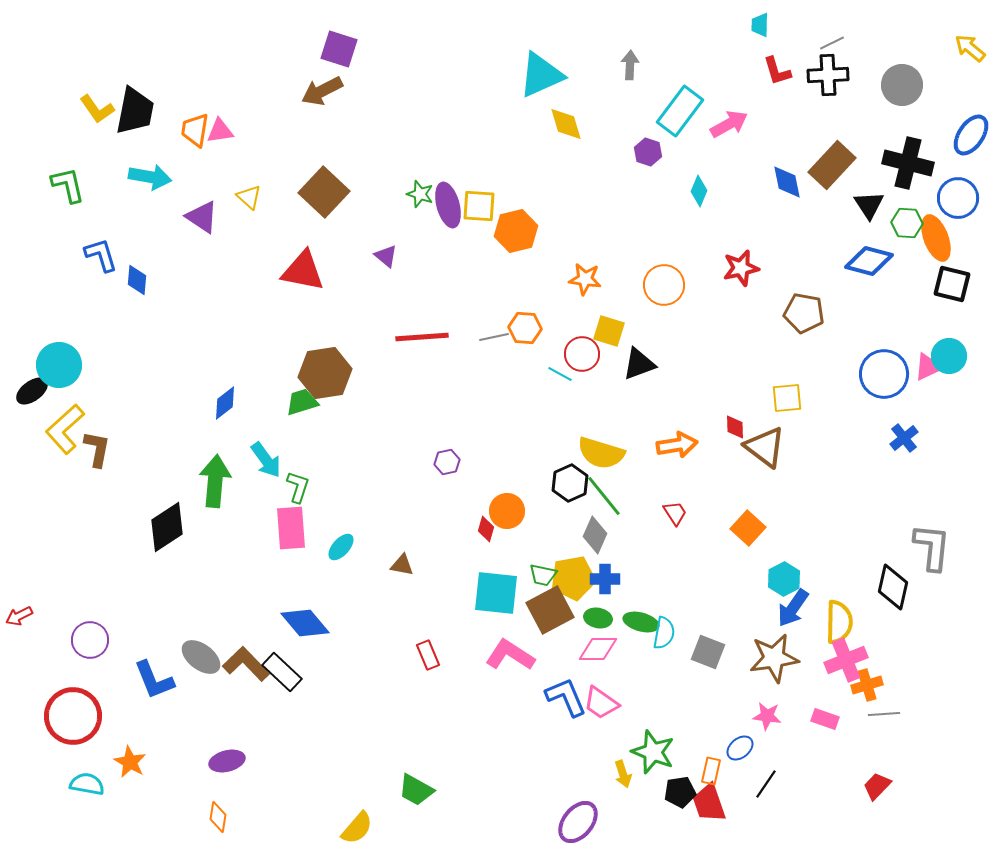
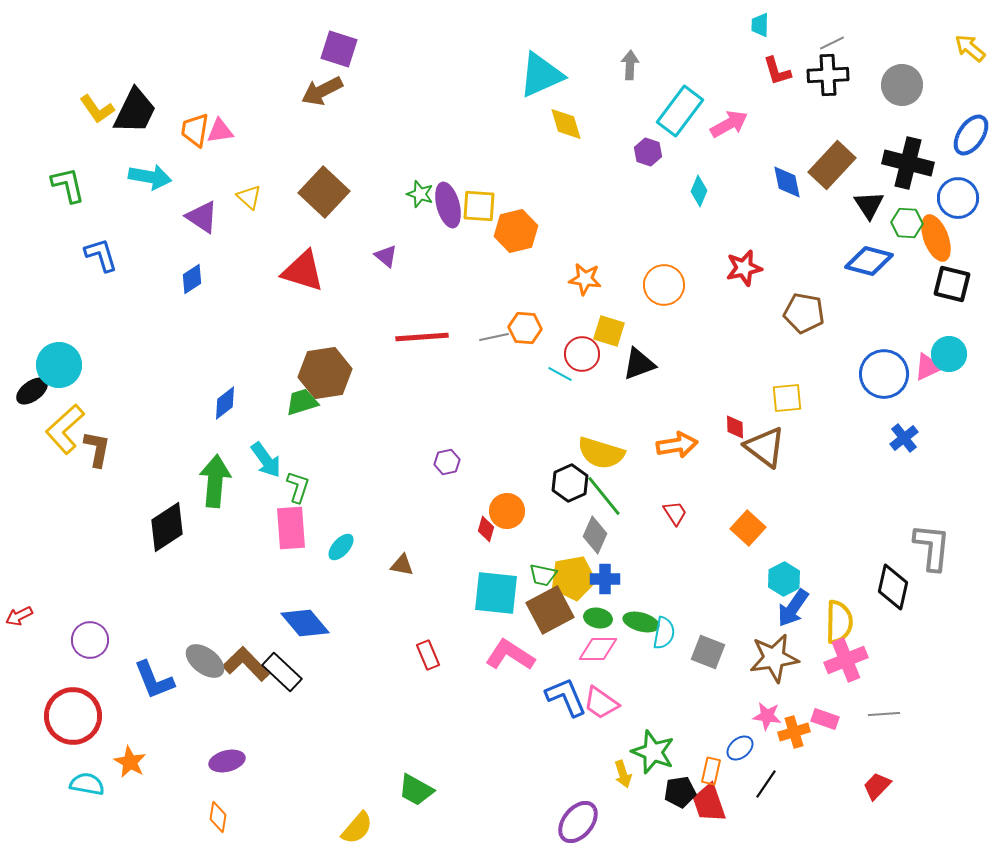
black trapezoid at (135, 111): rotated 15 degrees clockwise
red star at (741, 268): moved 3 px right
red triangle at (303, 271): rotated 6 degrees clockwise
blue diamond at (137, 280): moved 55 px right, 1 px up; rotated 52 degrees clockwise
cyan circle at (949, 356): moved 2 px up
gray ellipse at (201, 657): moved 4 px right, 4 px down
orange cross at (867, 685): moved 73 px left, 47 px down
